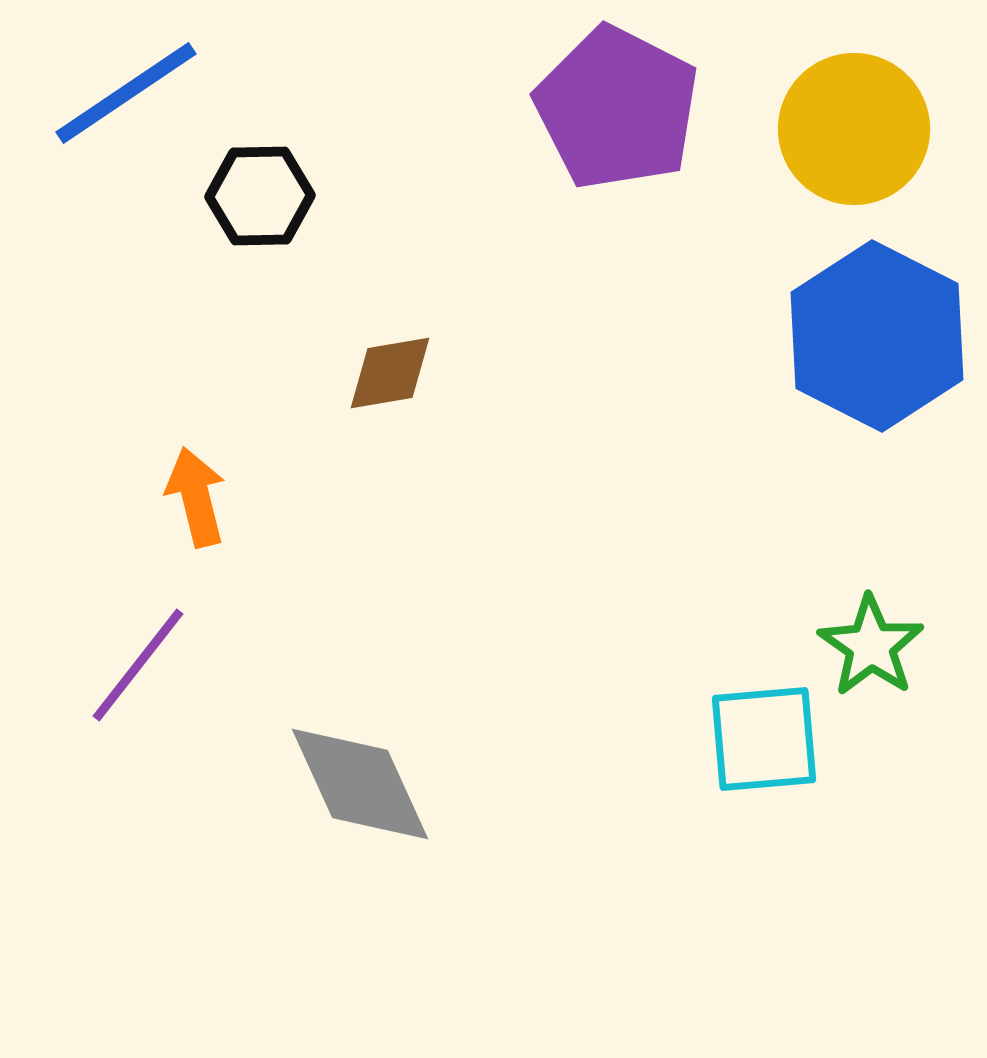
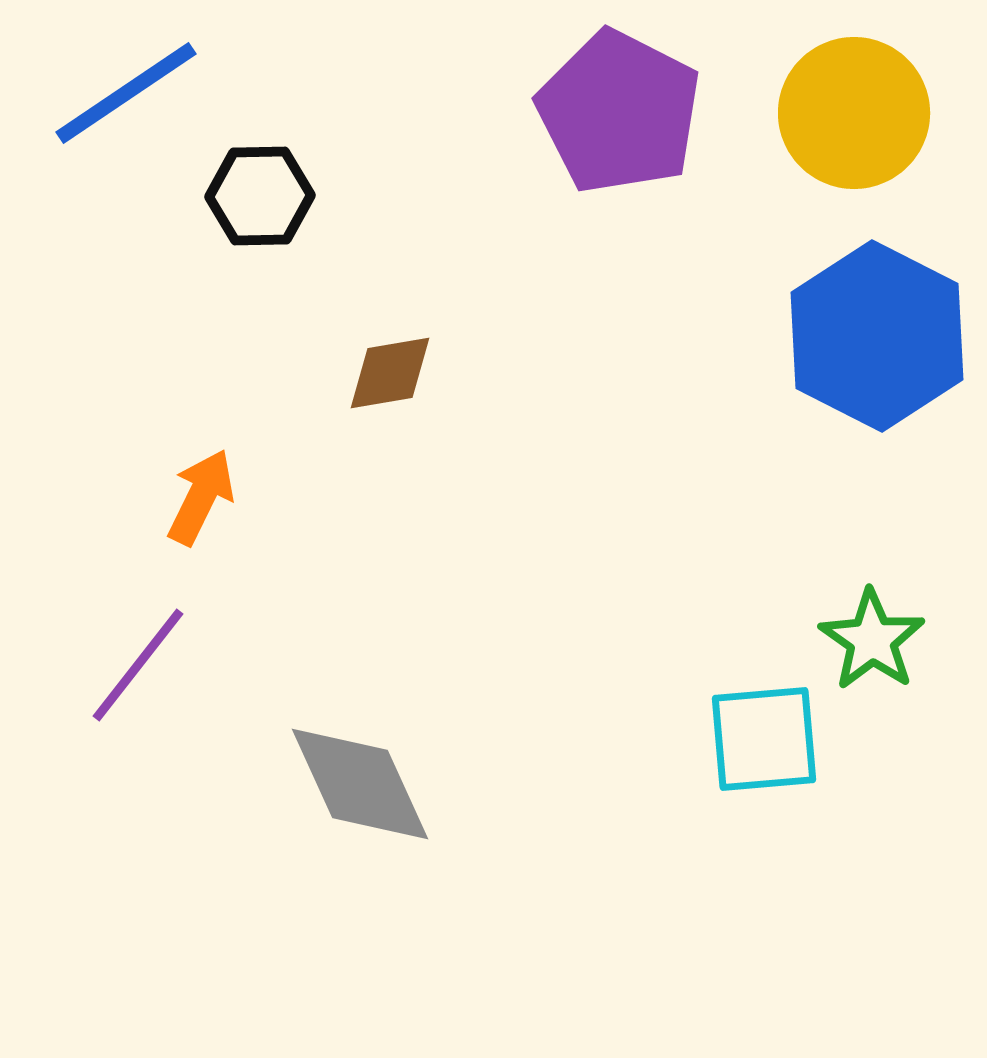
purple pentagon: moved 2 px right, 4 px down
yellow circle: moved 16 px up
orange arrow: moved 5 px right; rotated 40 degrees clockwise
green star: moved 1 px right, 6 px up
